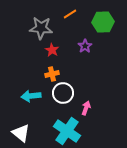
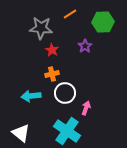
white circle: moved 2 px right
